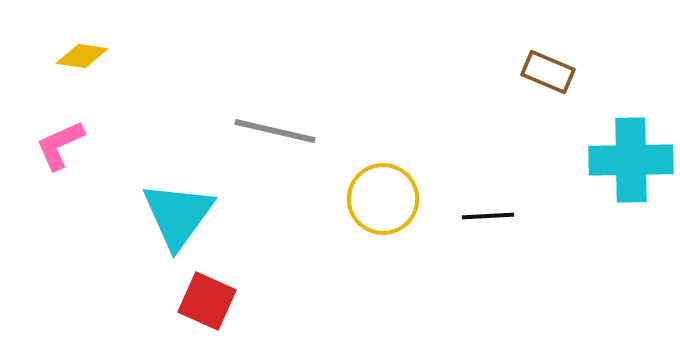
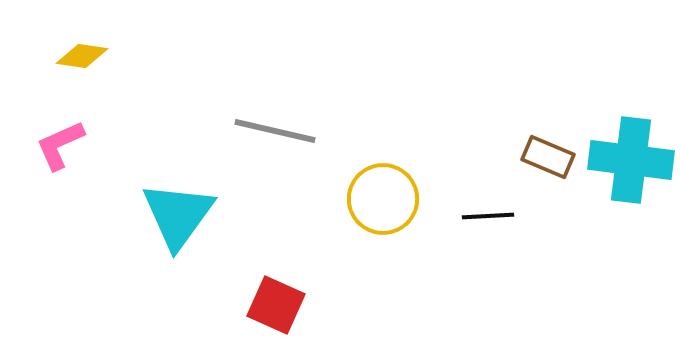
brown rectangle: moved 85 px down
cyan cross: rotated 8 degrees clockwise
red square: moved 69 px right, 4 px down
